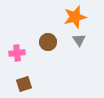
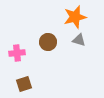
gray triangle: rotated 40 degrees counterclockwise
